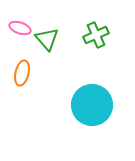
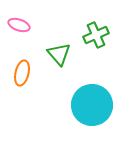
pink ellipse: moved 1 px left, 3 px up
green triangle: moved 12 px right, 15 px down
